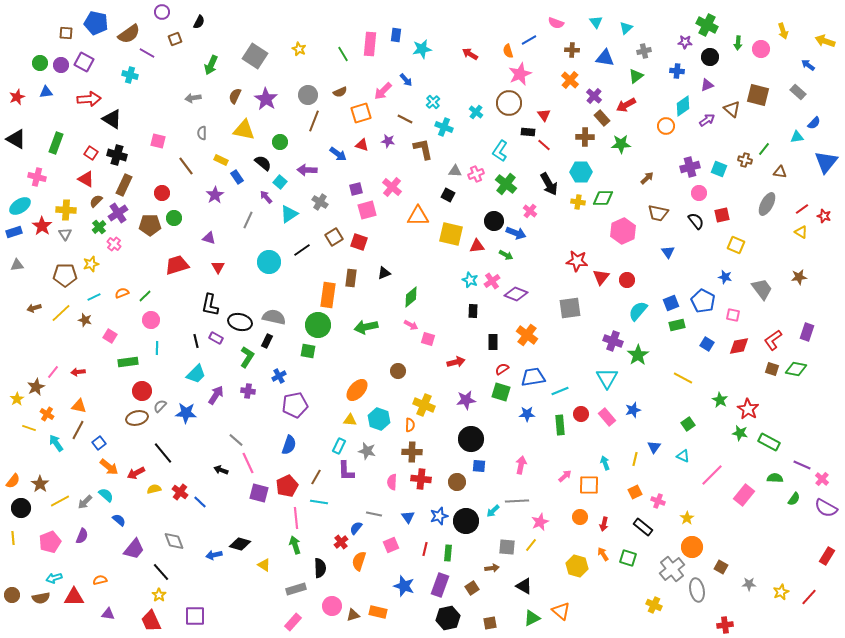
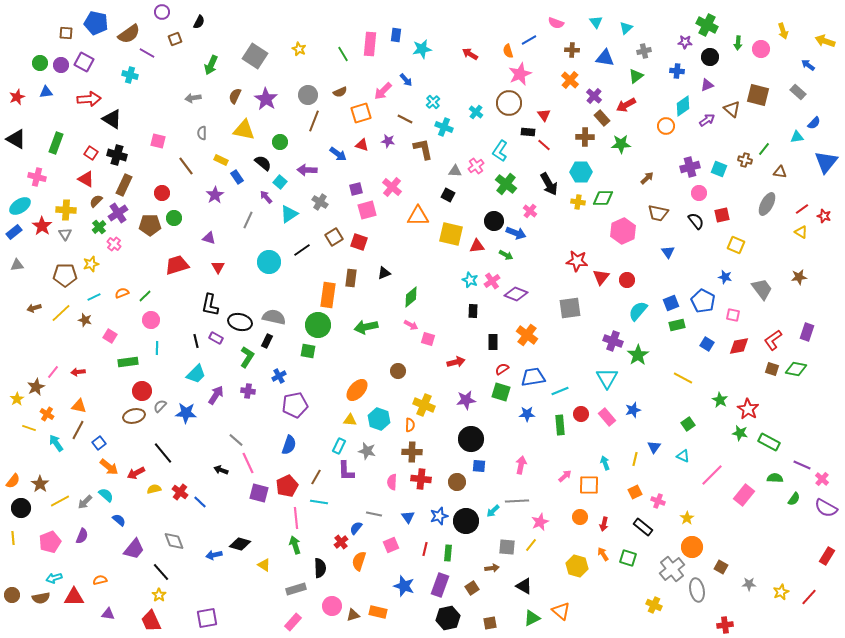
pink cross at (476, 174): moved 8 px up; rotated 14 degrees counterclockwise
blue rectangle at (14, 232): rotated 21 degrees counterclockwise
brown ellipse at (137, 418): moved 3 px left, 2 px up
purple square at (195, 616): moved 12 px right, 2 px down; rotated 10 degrees counterclockwise
